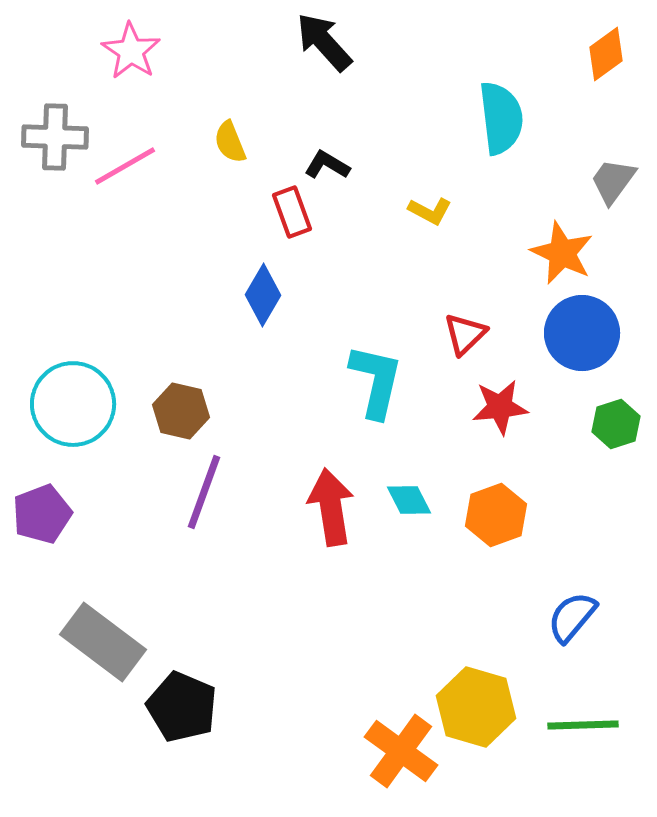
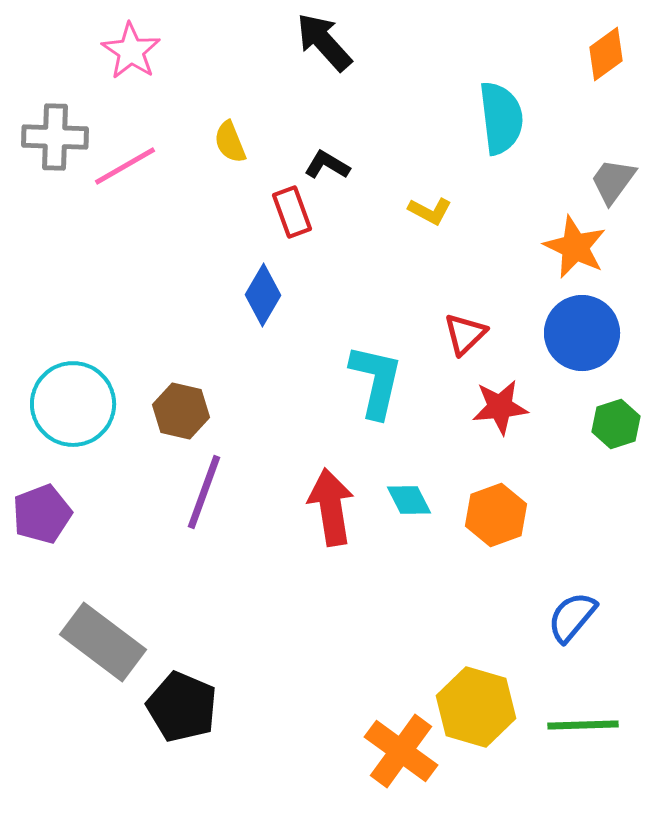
orange star: moved 13 px right, 6 px up
